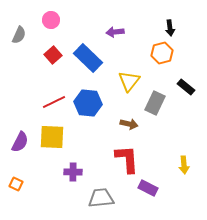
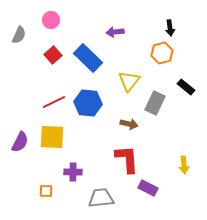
orange square: moved 30 px right, 7 px down; rotated 24 degrees counterclockwise
